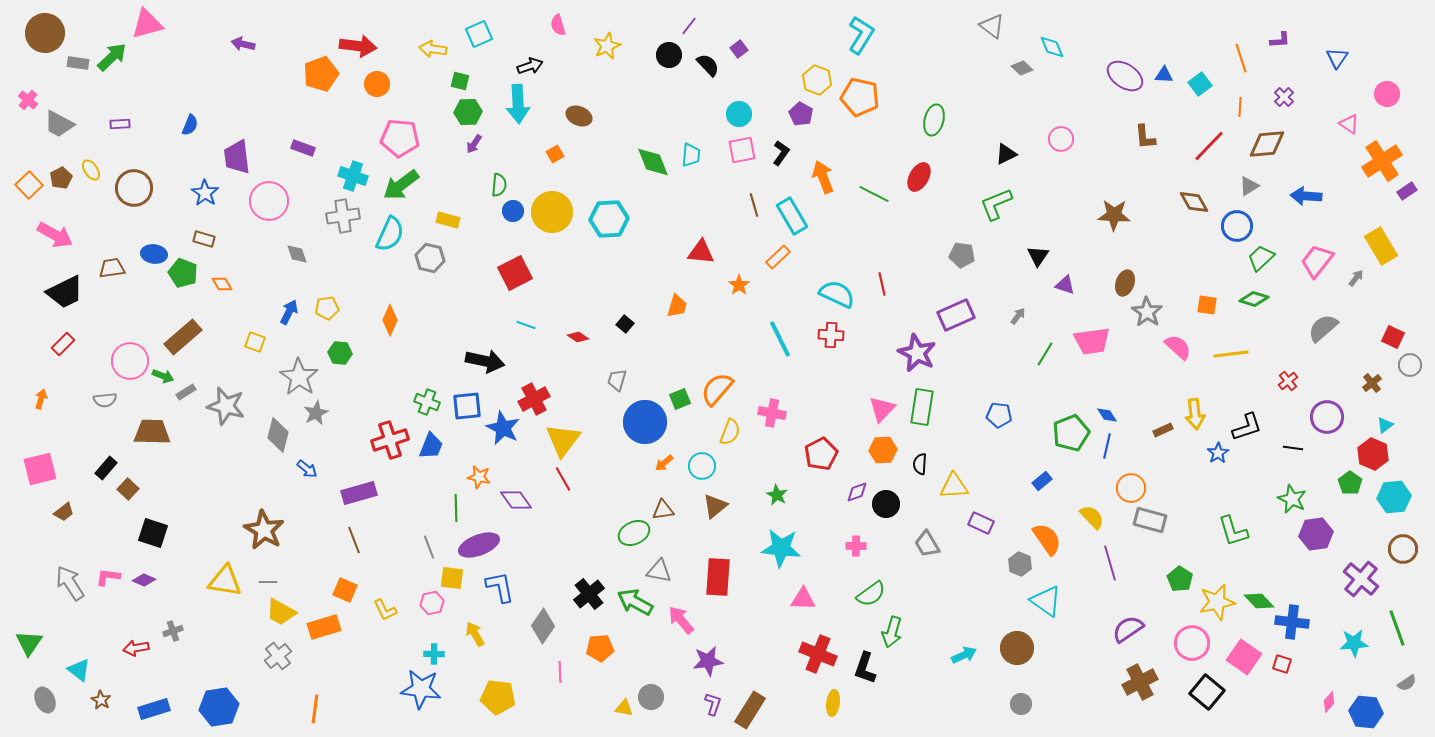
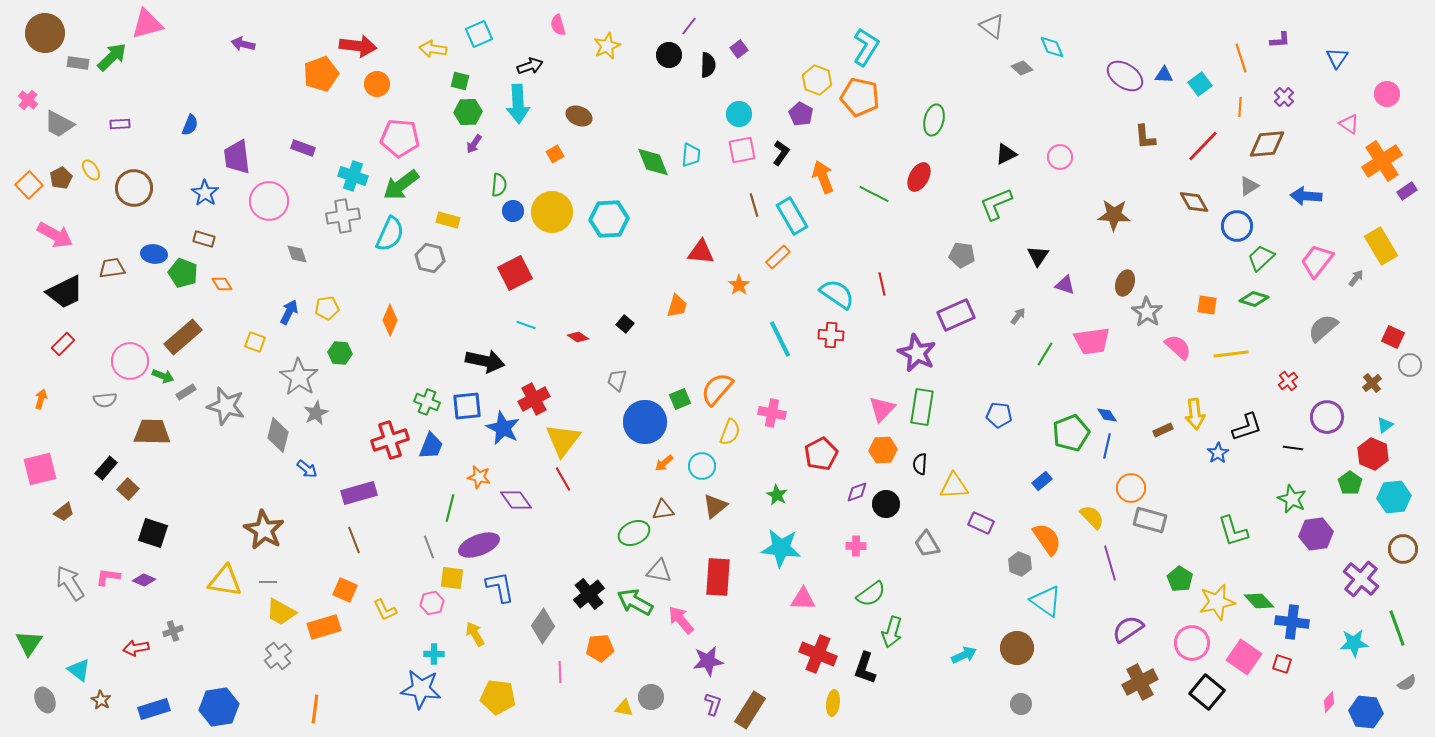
cyan L-shape at (861, 35): moved 5 px right, 12 px down
black semicircle at (708, 65): rotated 45 degrees clockwise
pink circle at (1061, 139): moved 1 px left, 18 px down
red line at (1209, 146): moved 6 px left
cyan semicircle at (837, 294): rotated 9 degrees clockwise
green line at (456, 508): moved 6 px left; rotated 16 degrees clockwise
